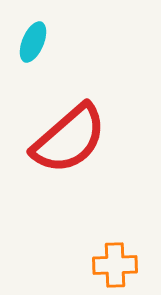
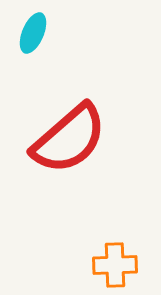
cyan ellipse: moved 9 px up
